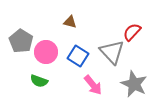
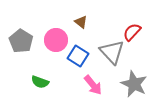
brown triangle: moved 11 px right; rotated 24 degrees clockwise
pink circle: moved 10 px right, 12 px up
green semicircle: moved 1 px right, 1 px down
